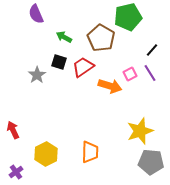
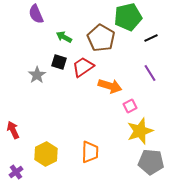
black line: moved 1 px left, 12 px up; rotated 24 degrees clockwise
pink square: moved 32 px down
